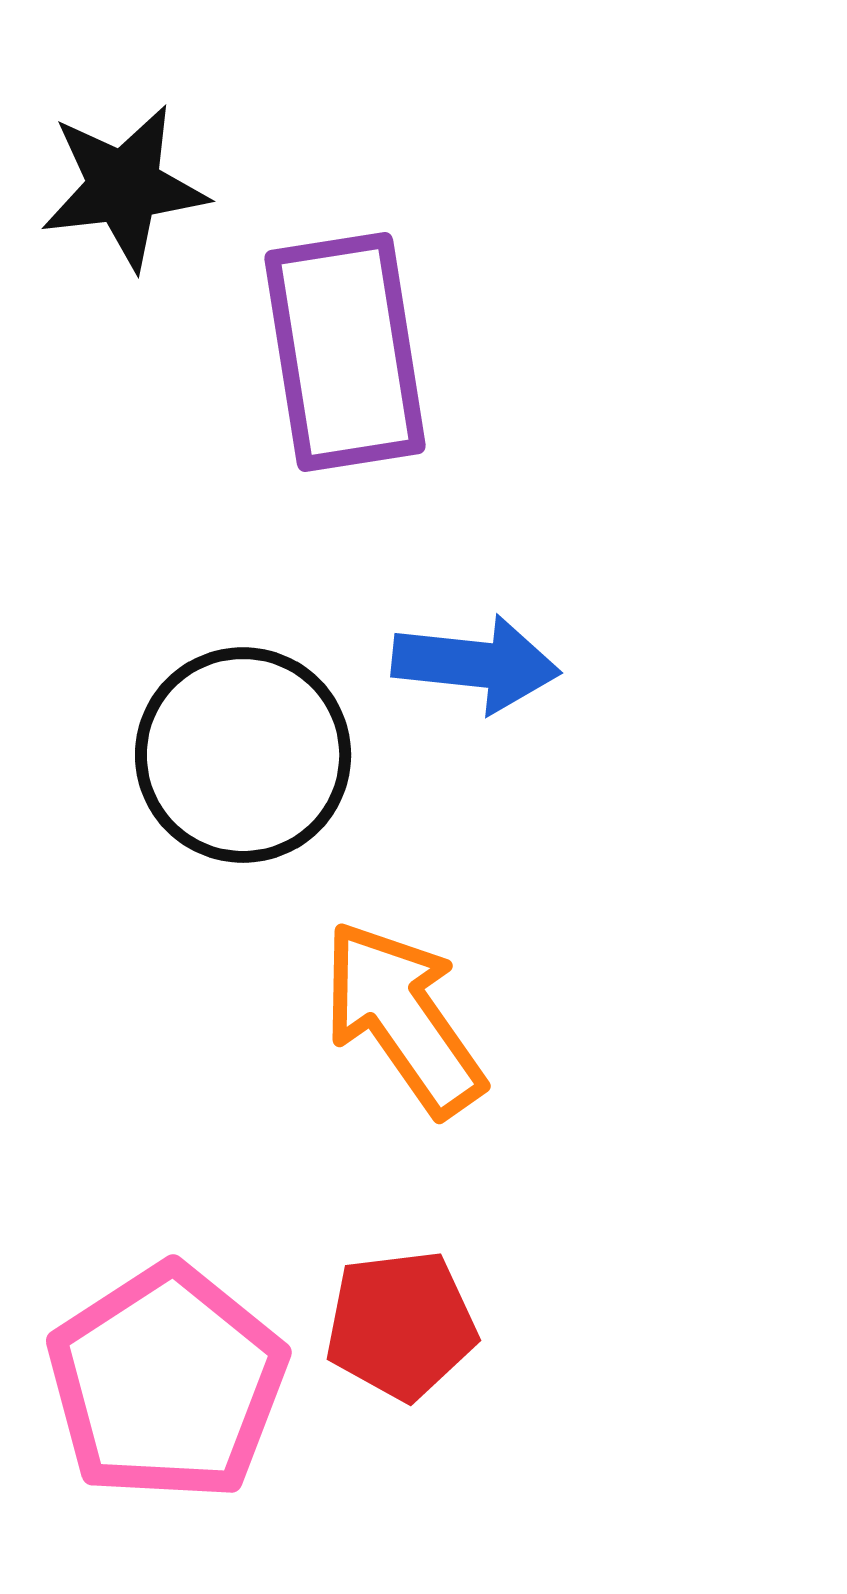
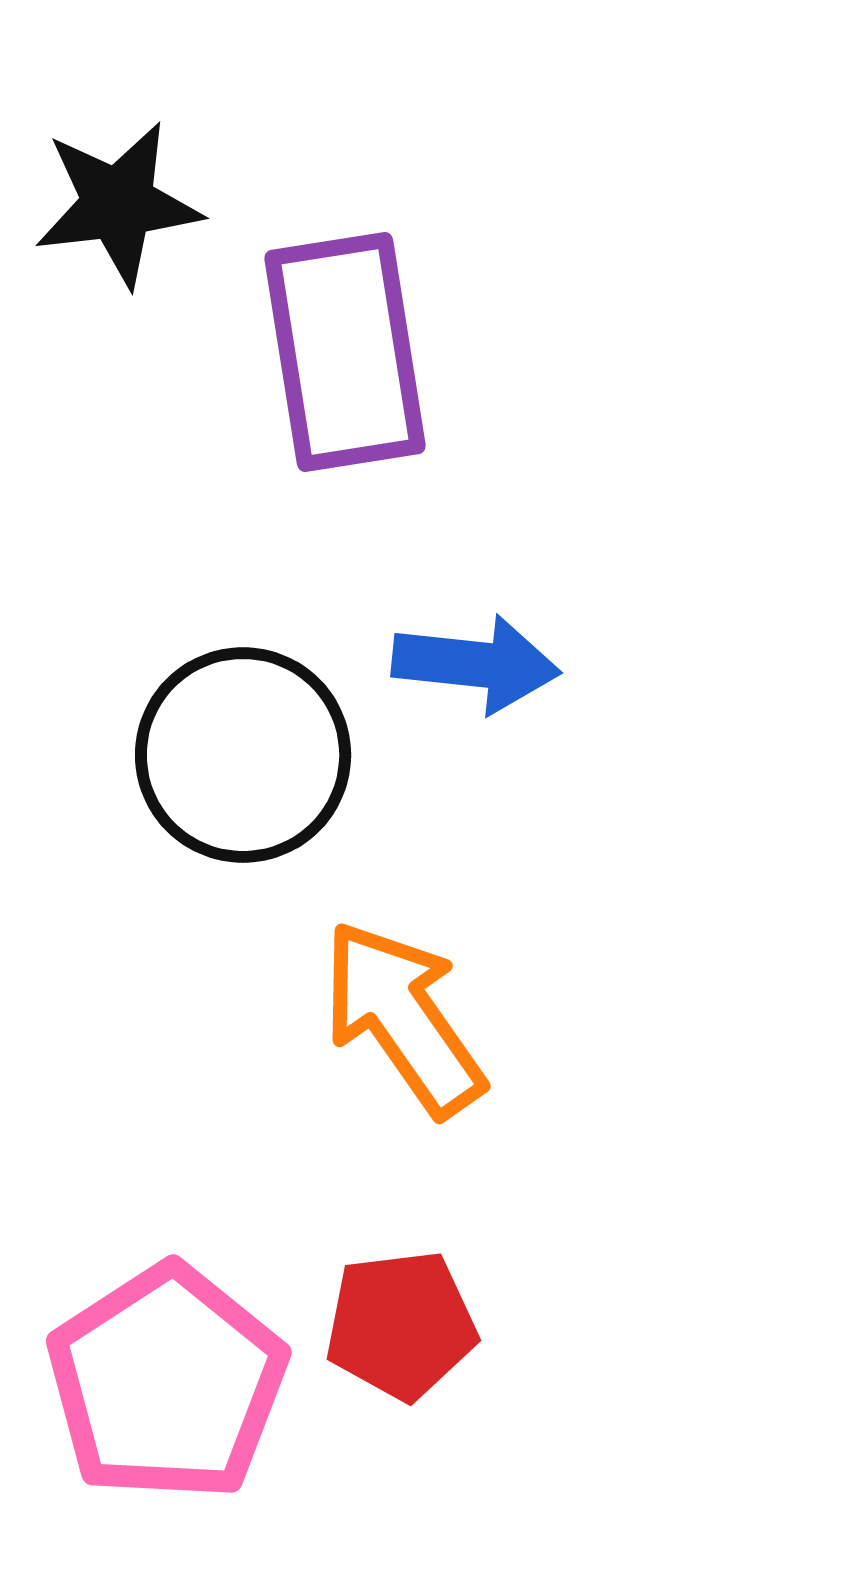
black star: moved 6 px left, 17 px down
